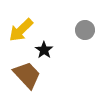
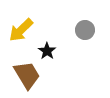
black star: moved 3 px right, 1 px down
brown trapezoid: rotated 12 degrees clockwise
